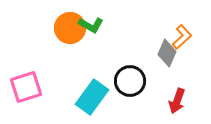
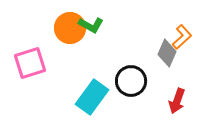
black circle: moved 1 px right
pink square: moved 4 px right, 24 px up
